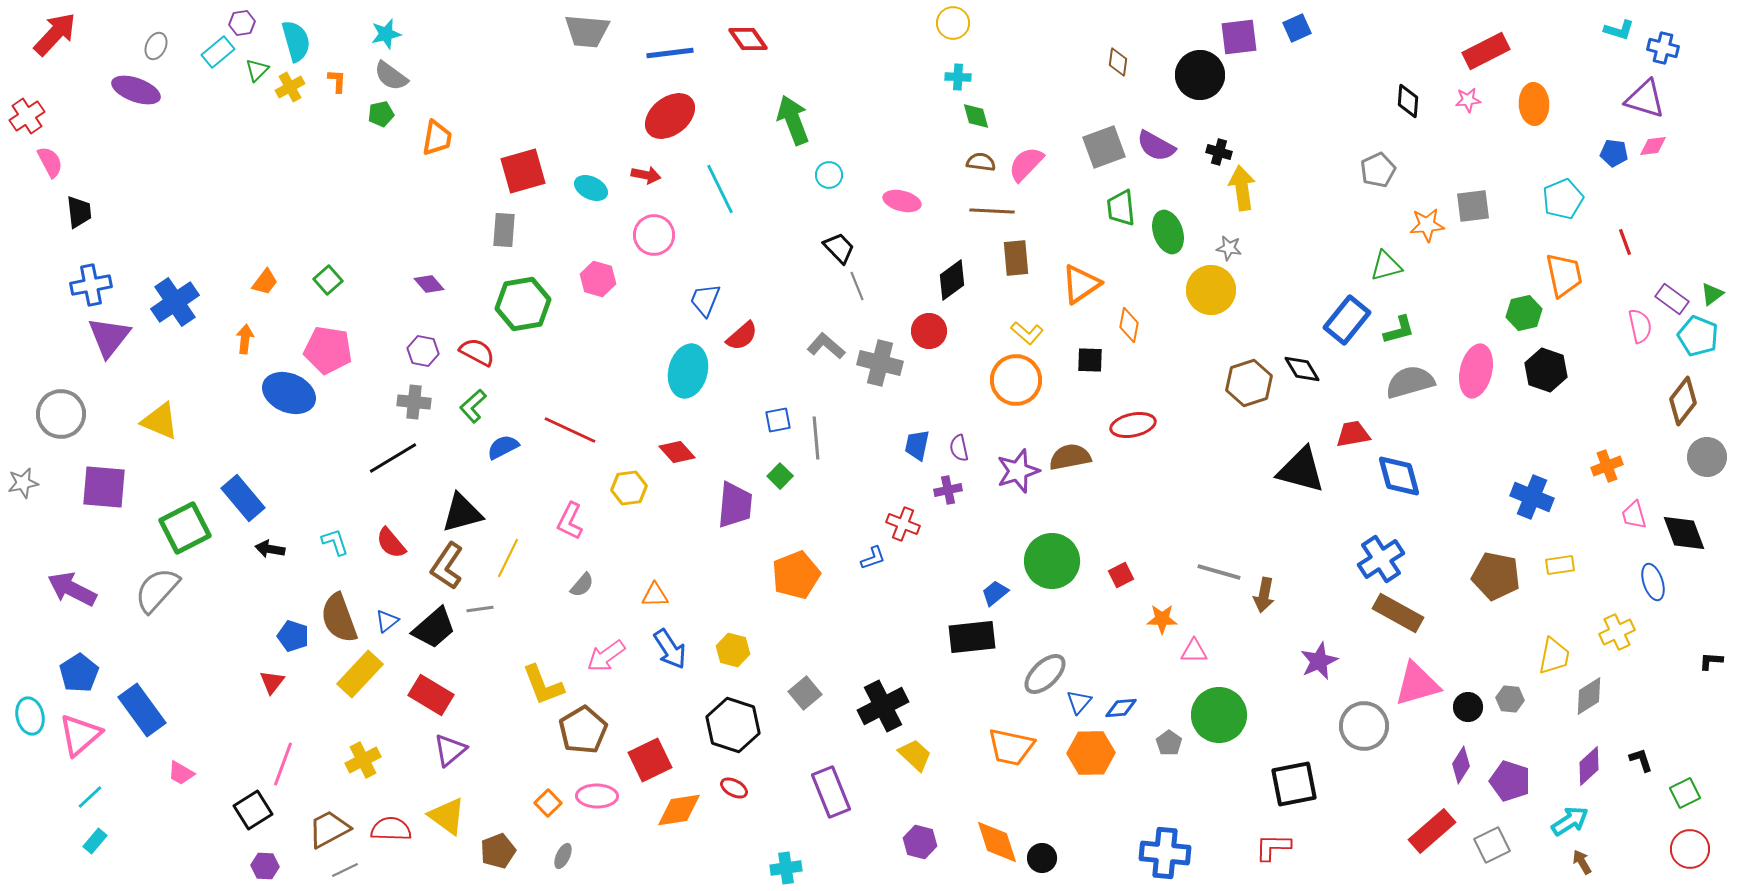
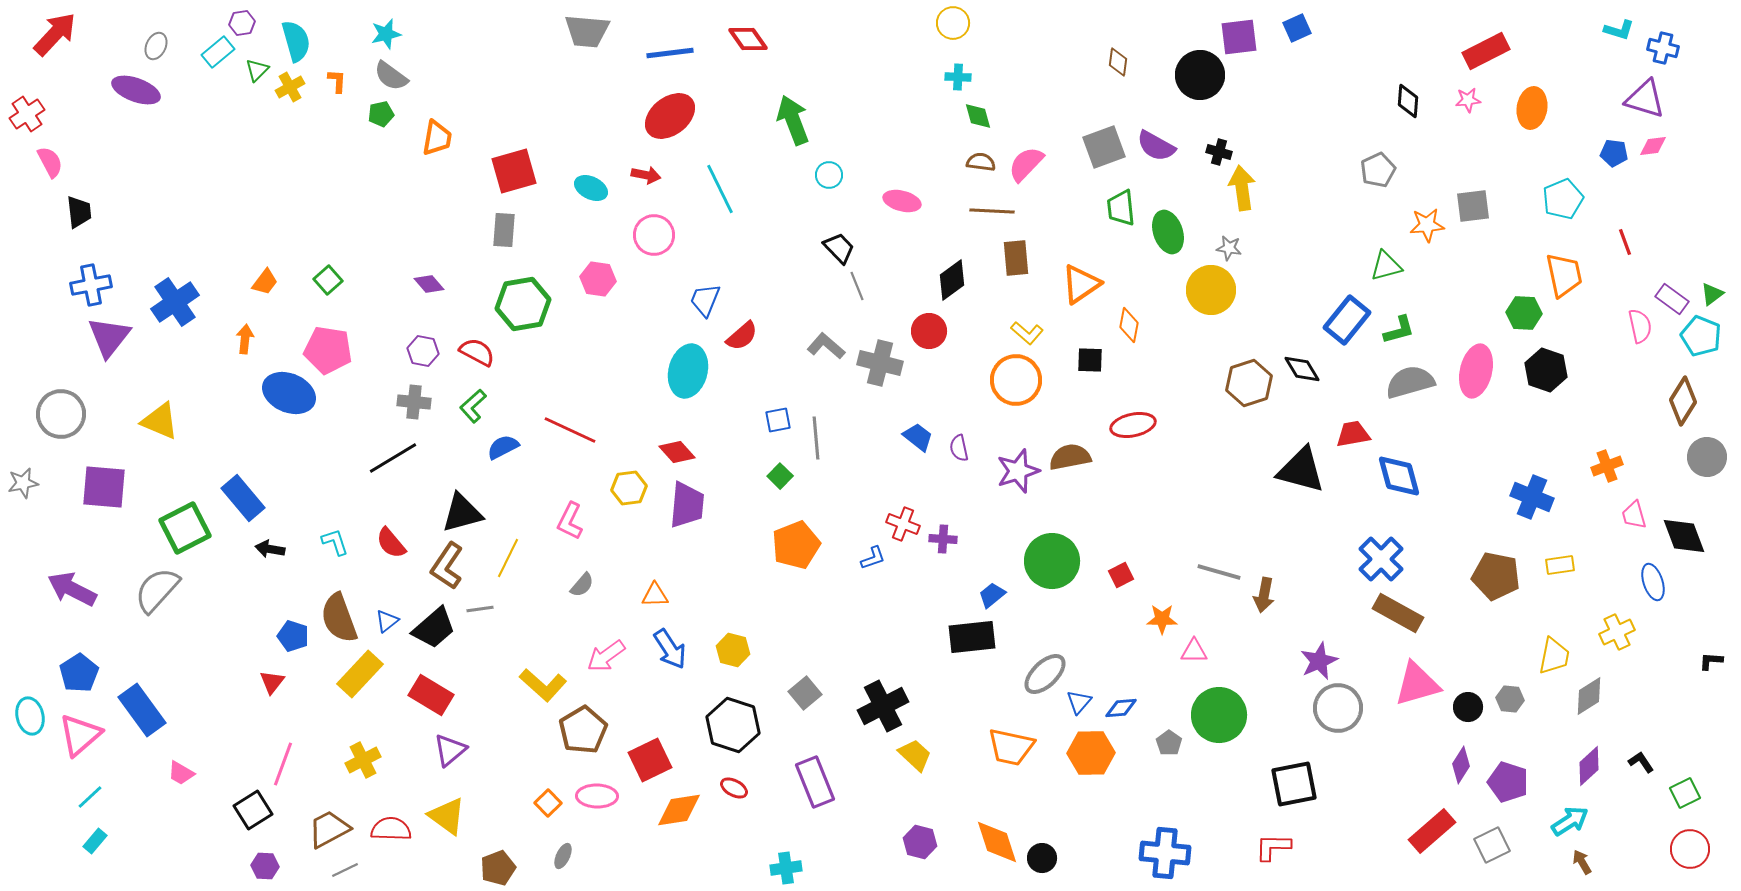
orange ellipse at (1534, 104): moved 2 px left, 4 px down; rotated 12 degrees clockwise
red cross at (27, 116): moved 2 px up
green diamond at (976, 116): moved 2 px right
red square at (523, 171): moved 9 px left
pink hexagon at (598, 279): rotated 8 degrees counterclockwise
green hexagon at (1524, 313): rotated 16 degrees clockwise
cyan pentagon at (1698, 336): moved 3 px right
brown diamond at (1683, 401): rotated 6 degrees counterclockwise
blue trapezoid at (917, 445): moved 1 px right, 8 px up; rotated 116 degrees clockwise
purple cross at (948, 490): moved 5 px left, 49 px down; rotated 16 degrees clockwise
purple trapezoid at (735, 505): moved 48 px left
black diamond at (1684, 533): moved 3 px down
blue cross at (1381, 559): rotated 12 degrees counterclockwise
orange pentagon at (796, 575): moved 30 px up
blue trapezoid at (995, 593): moved 3 px left, 2 px down
yellow L-shape at (543, 685): rotated 27 degrees counterclockwise
gray circle at (1364, 726): moved 26 px left, 18 px up
black L-shape at (1641, 760): moved 2 px down; rotated 16 degrees counterclockwise
purple pentagon at (1510, 781): moved 2 px left, 1 px down
purple rectangle at (831, 792): moved 16 px left, 10 px up
brown pentagon at (498, 851): moved 17 px down
